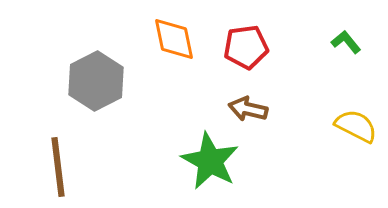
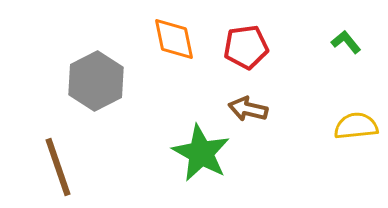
yellow semicircle: rotated 33 degrees counterclockwise
green star: moved 9 px left, 8 px up
brown line: rotated 12 degrees counterclockwise
